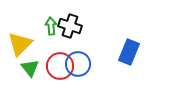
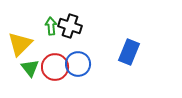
red circle: moved 5 px left, 1 px down
